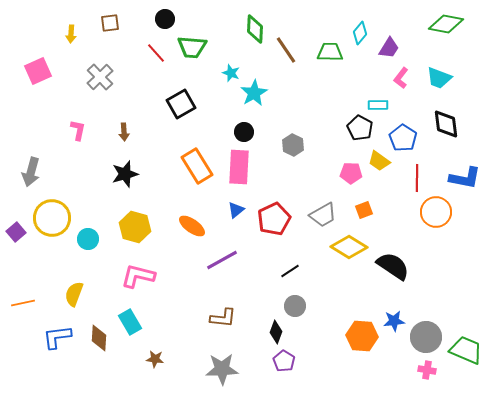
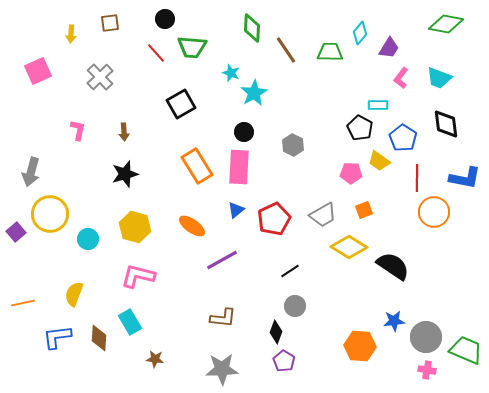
green diamond at (255, 29): moved 3 px left, 1 px up
orange circle at (436, 212): moved 2 px left
yellow circle at (52, 218): moved 2 px left, 4 px up
orange hexagon at (362, 336): moved 2 px left, 10 px down
